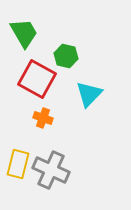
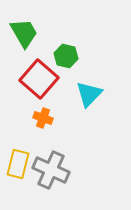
red square: moved 2 px right; rotated 12 degrees clockwise
